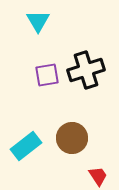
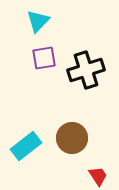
cyan triangle: rotated 15 degrees clockwise
purple square: moved 3 px left, 17 px up
